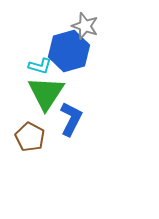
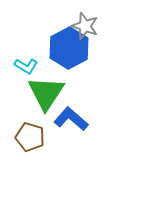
blue hexagon: moved 3 px up; rotated 12 degrees counterclockwise
cyan L-shape: moved 14 px left; rotated 15 degrees clockwise
blue L-shape: rotated 76 degrees counterclockwise
brown pentagon: rotated 12 degrees counterclockwise
